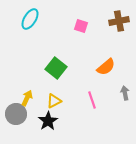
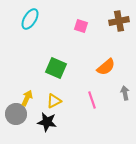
green square: rotated 15 degrees counterclockwise
black star: moved 1 px left, 1 px down; rotated 30 degrees counterclockwise
